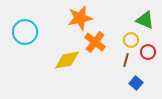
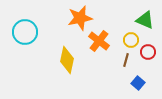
orange cross: moved 4 px right, 1 px up
yellow diamond: rotated 68 degrees counterclockwise
blue square: moved 2 px right
